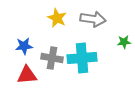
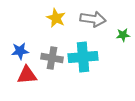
yellow star: moved 1 px left
green star: moved 1 px left, 7 px up
blue star: moved 4 px left, 5 px down
cyan cross: moved 1 px right, 1 px up
